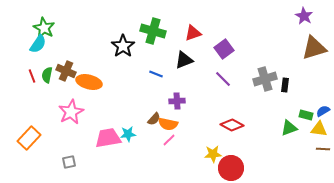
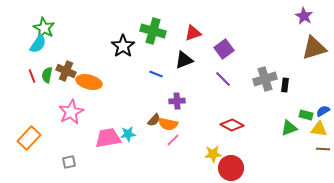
brown semicircle: moved 1 px down
pink line: moved 4 px right
